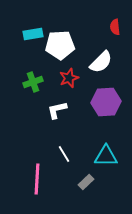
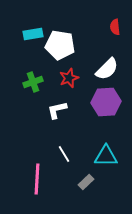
white pentagon: rotated 12 degrees clockwise
white semicircle: moved 6 px right, 7 px down
